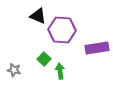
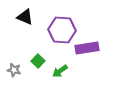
black triangle: moved 13 px left, 1 px down
purple rectangle: moved 10 px left
green square: moved 6 px left, 2 px down
green arrow: rotated 119 degrees counterclockwise
